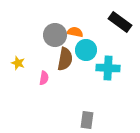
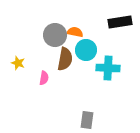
black rectangle: rotated 45 degrees counterclockwise
